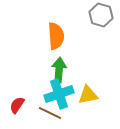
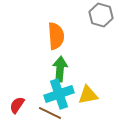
green arrow: moved 1 px right, 1 px up
